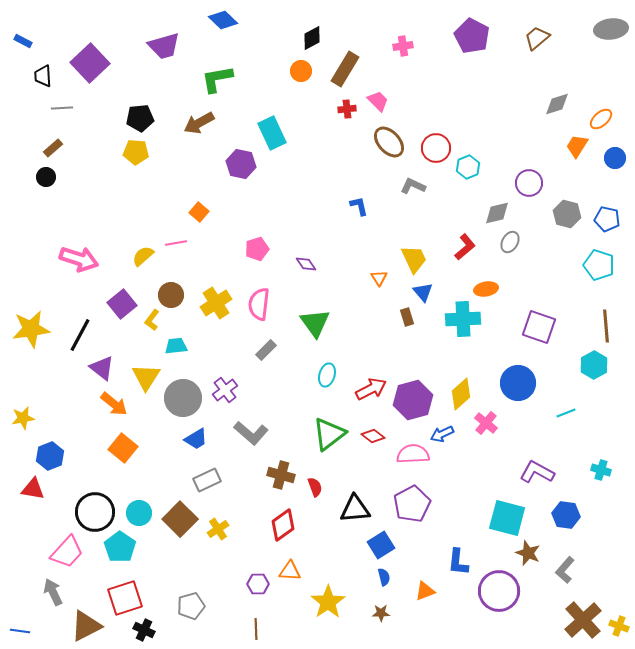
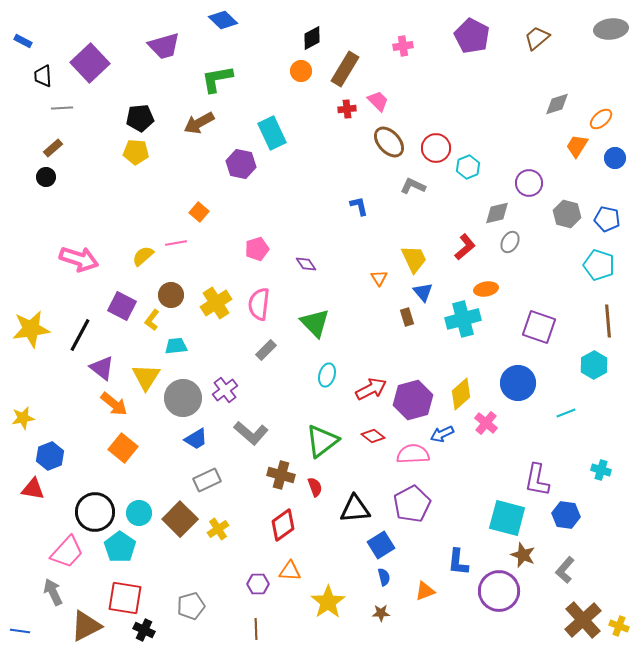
purple square at (122, 304): moved 2 px down; rotated 24 degrees counterclockwise
cyan cross at (463, 319): rotated 12 degrees counterclockwise
green triangle at (315, 323): rotated 8 degrees counterclockwise
brown line at (606, 326): moved 2 px right, 5 px up
green triangle at (329, 434): moved 7 px left, 7 px down
purple L-shape at (537, 472): moved 8 px down; rotated 108 degrees counterclockwise
brown star at (528, 553): moved 5 px left, 2 px down
red square at (125, 598): rotated 27 degrees clockwise
